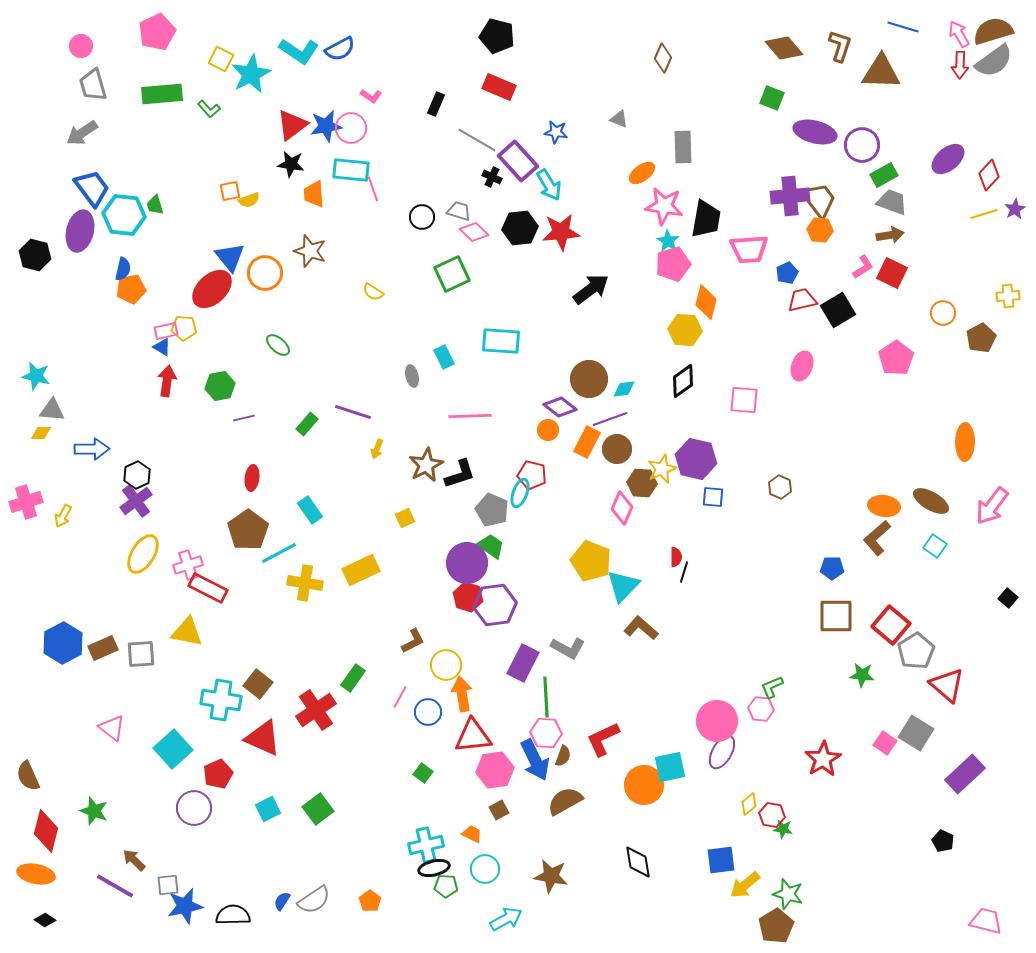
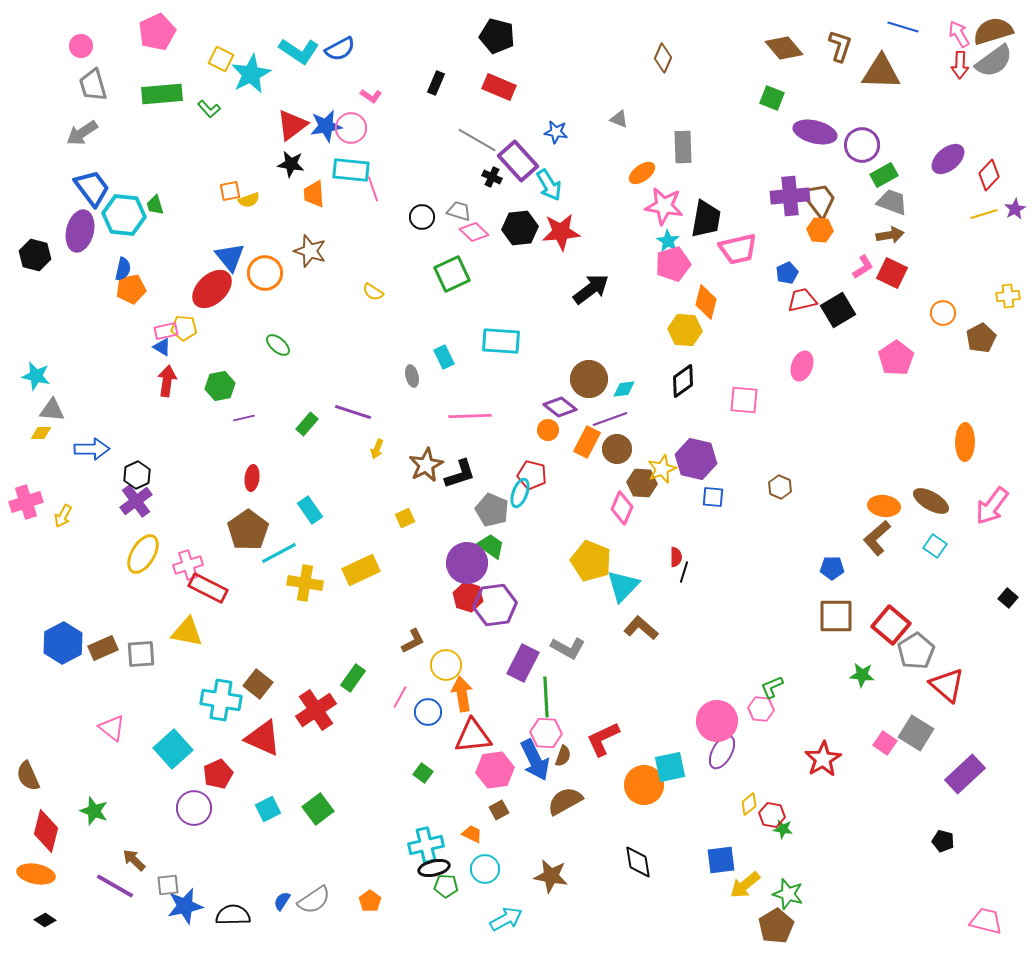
black rectangle at (436, 104): moved 21 px up
pink trapezoid at (749, 249): moved 11 px left; rotated 9 degrees counterclockwise
black pentagon at (943, 841): rotated 10 degrees counterclockwise
